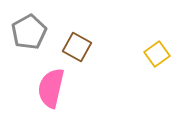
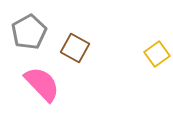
brown square: moved 2 px left, 1 px down
pink semicircle: moved 9 px left, 4 px up; rotated 123 degrees clockwise
